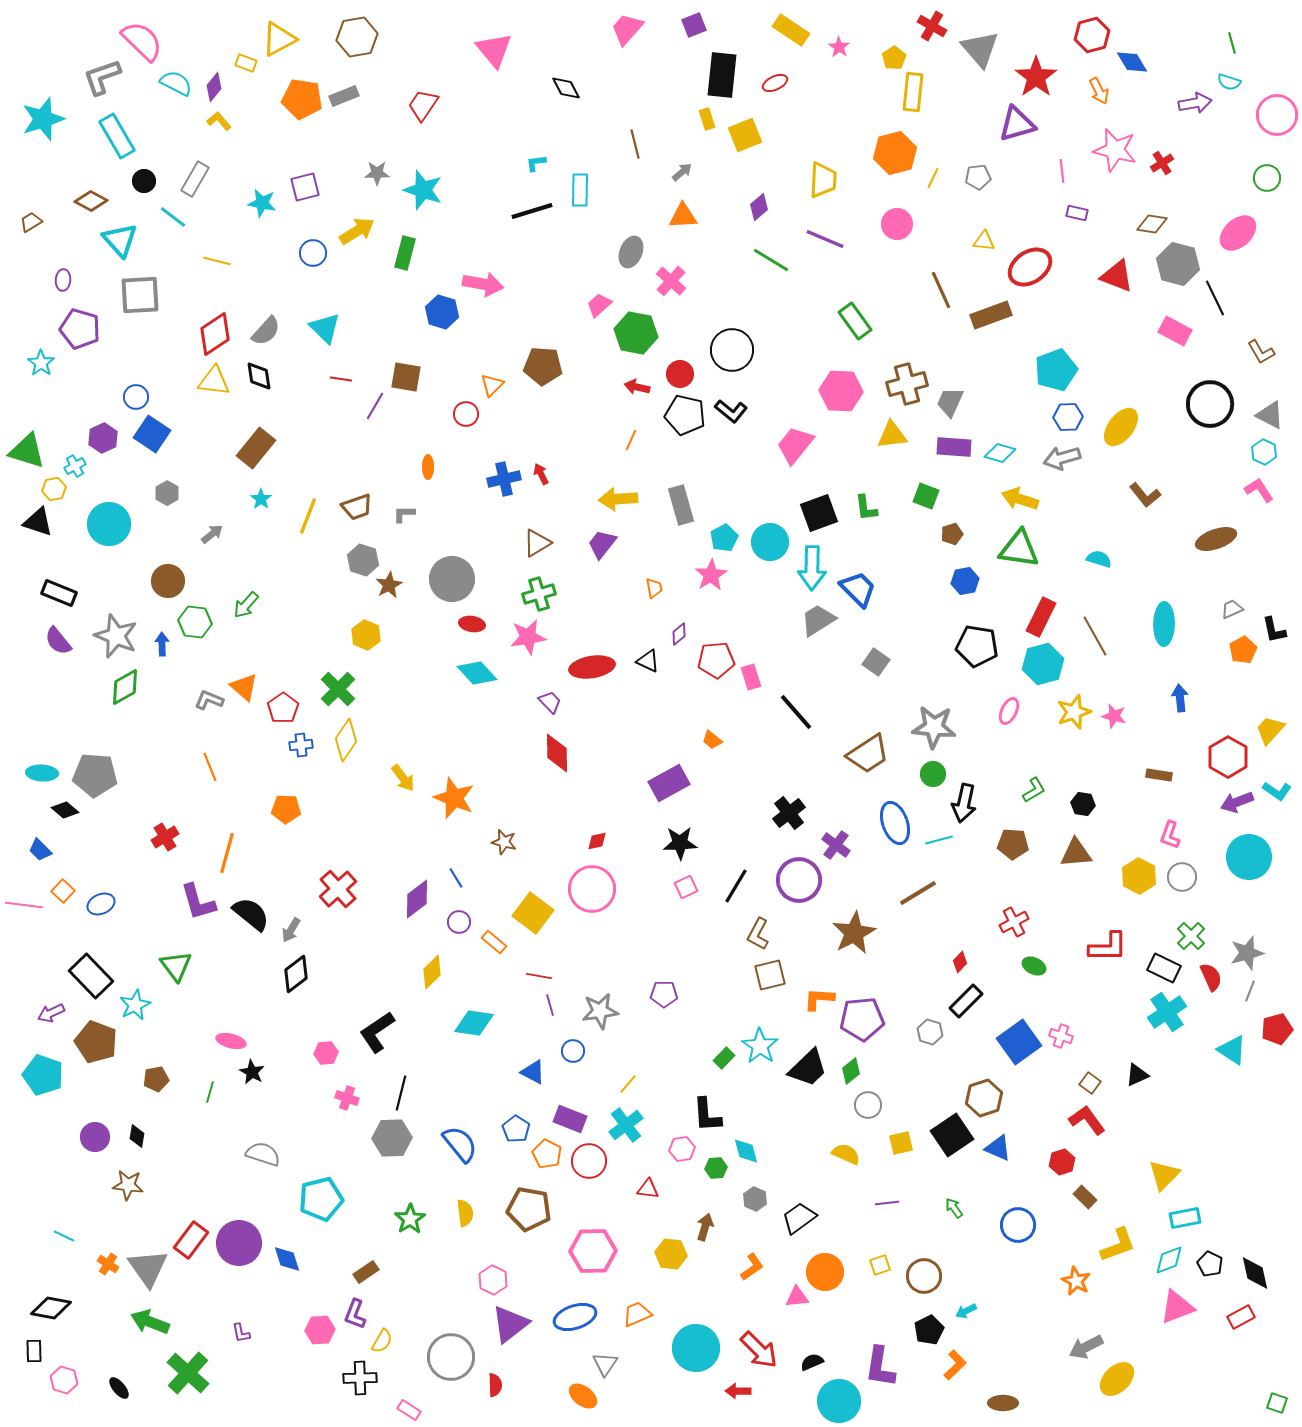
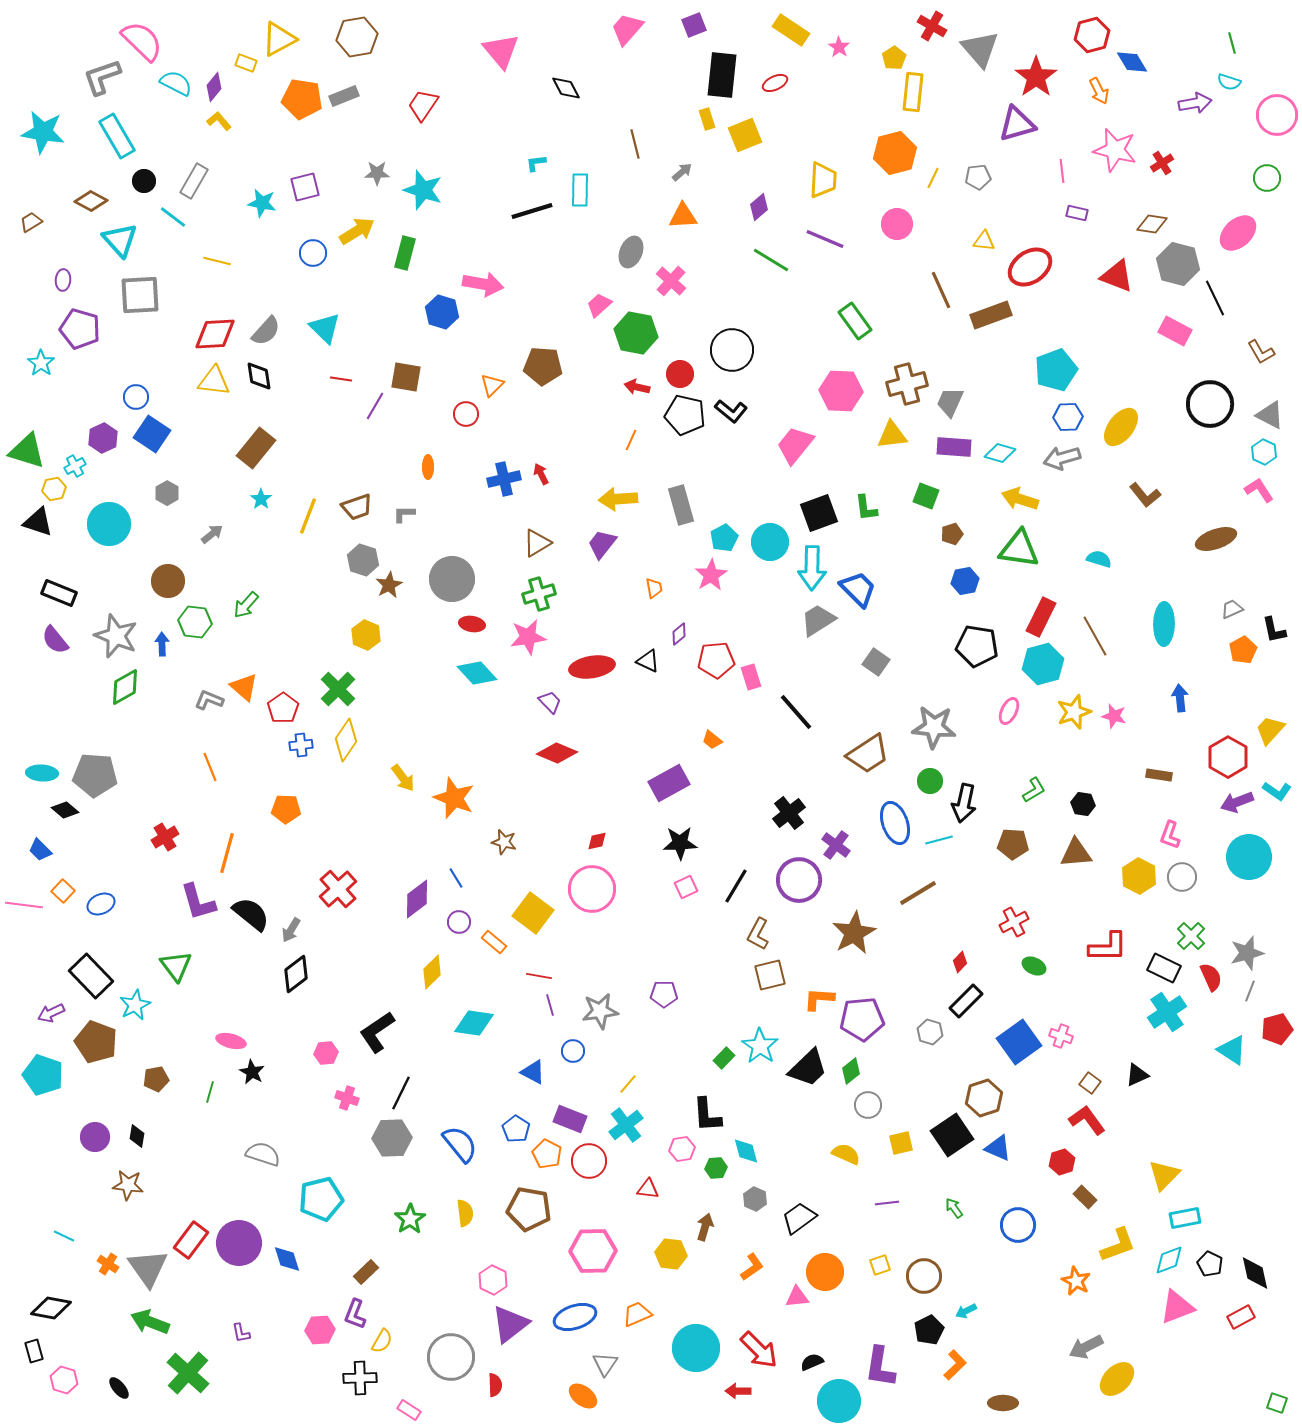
pink triangle at (494, 50): moved 7 px right, 1 px down
cyan star at (43, 119): moved 13 px down; rotated 27 degrees clockwise
gray rectangle at (195, 179): moved 1 px left, 2 px down
red diamond at (215, 334): rotated 30 degrees clockwise
purple semicircle at (58, 641): moved 3 px left, 1 px up
red diamond at (557, 753): rotated 66 degrees counterclockwise
green circle at (933, 774): moved 3 px left, 7 px down
black line at (401, 1093): rotated 12 degrees clockwise
brown rectangle at (366, 1272): rotated 10 degrees counterclockwise
black rectangle at (34, 1351): rotated 15 degrees counterclockwise
